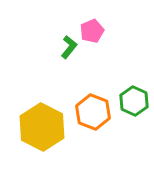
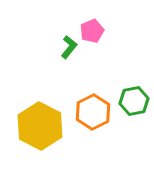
green hexagon: rotated 24 degrees clockwise
orange hexagon: rotated 12 degrees clockwise
yellow hexagon: moved 2 px left, 1 px up
